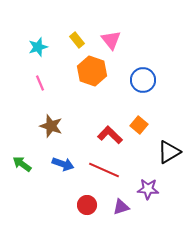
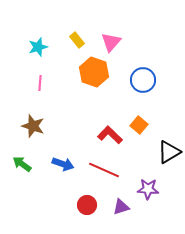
pink triangle: moved 2 px down; rotated 20 degrees clockwise
orange hexagon: moved 2 px right, 1 px down
pink line: rotated 28 degrees clockwise
brown star: moved 18 px left
